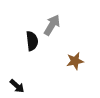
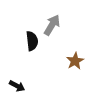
brown star: rotated 18 degrees counterclockwise
black arrow: rotated 14 degrees counterclockwise
